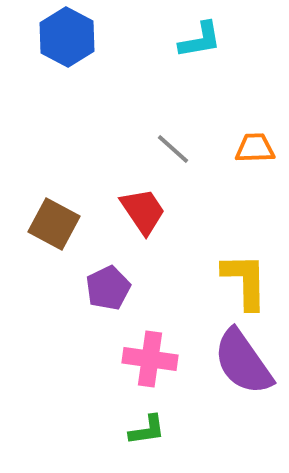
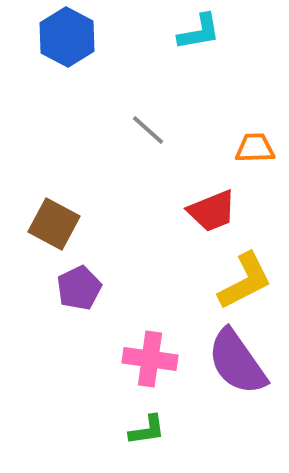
cyan L-shape: moved 1 px left, 8 px up
gray line: moved 25 px left, 19 px up
red trapezoid: moved 69 px right; rotated 102 degrees clockwise
yellow L-shape: rotated 64 degrees clockwise
purple pentagon: moved 29 px left
purple semicircle: moved 6 px left
